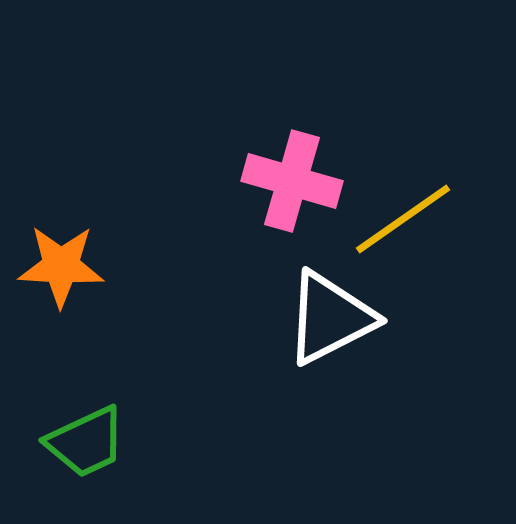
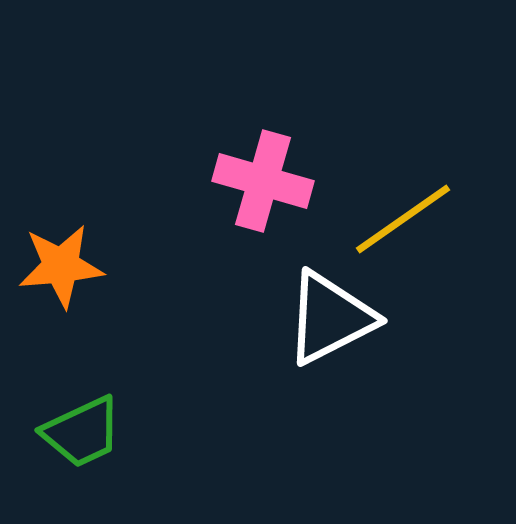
pink cross: moved 29 px left
orange star: rotated 8 degrees counterclockwise
green trapezoid: moved 4 px left, 10 px up
